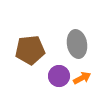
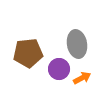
brown pentagon: moved 2 px left, 3 px down
purple circle: moved 7 px up
